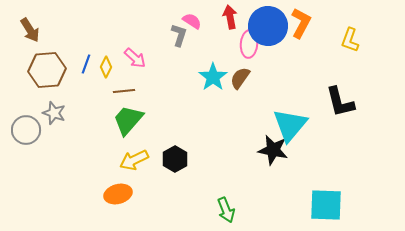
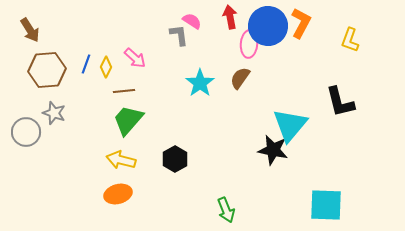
gray L-shape: rotated 25 degrees counterclockwise
cyan star: moved 13 px left, 6 px down
gray circle: moved 2 px down
yellow arrow: moved 13 px left; rotated 40 degrees clockwise
